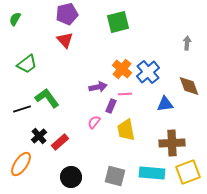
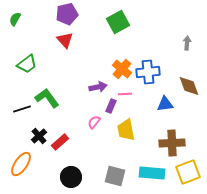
green square: rotated 15 degrees counterclockwise
blue cross: rotated 35 degrees clockwise
